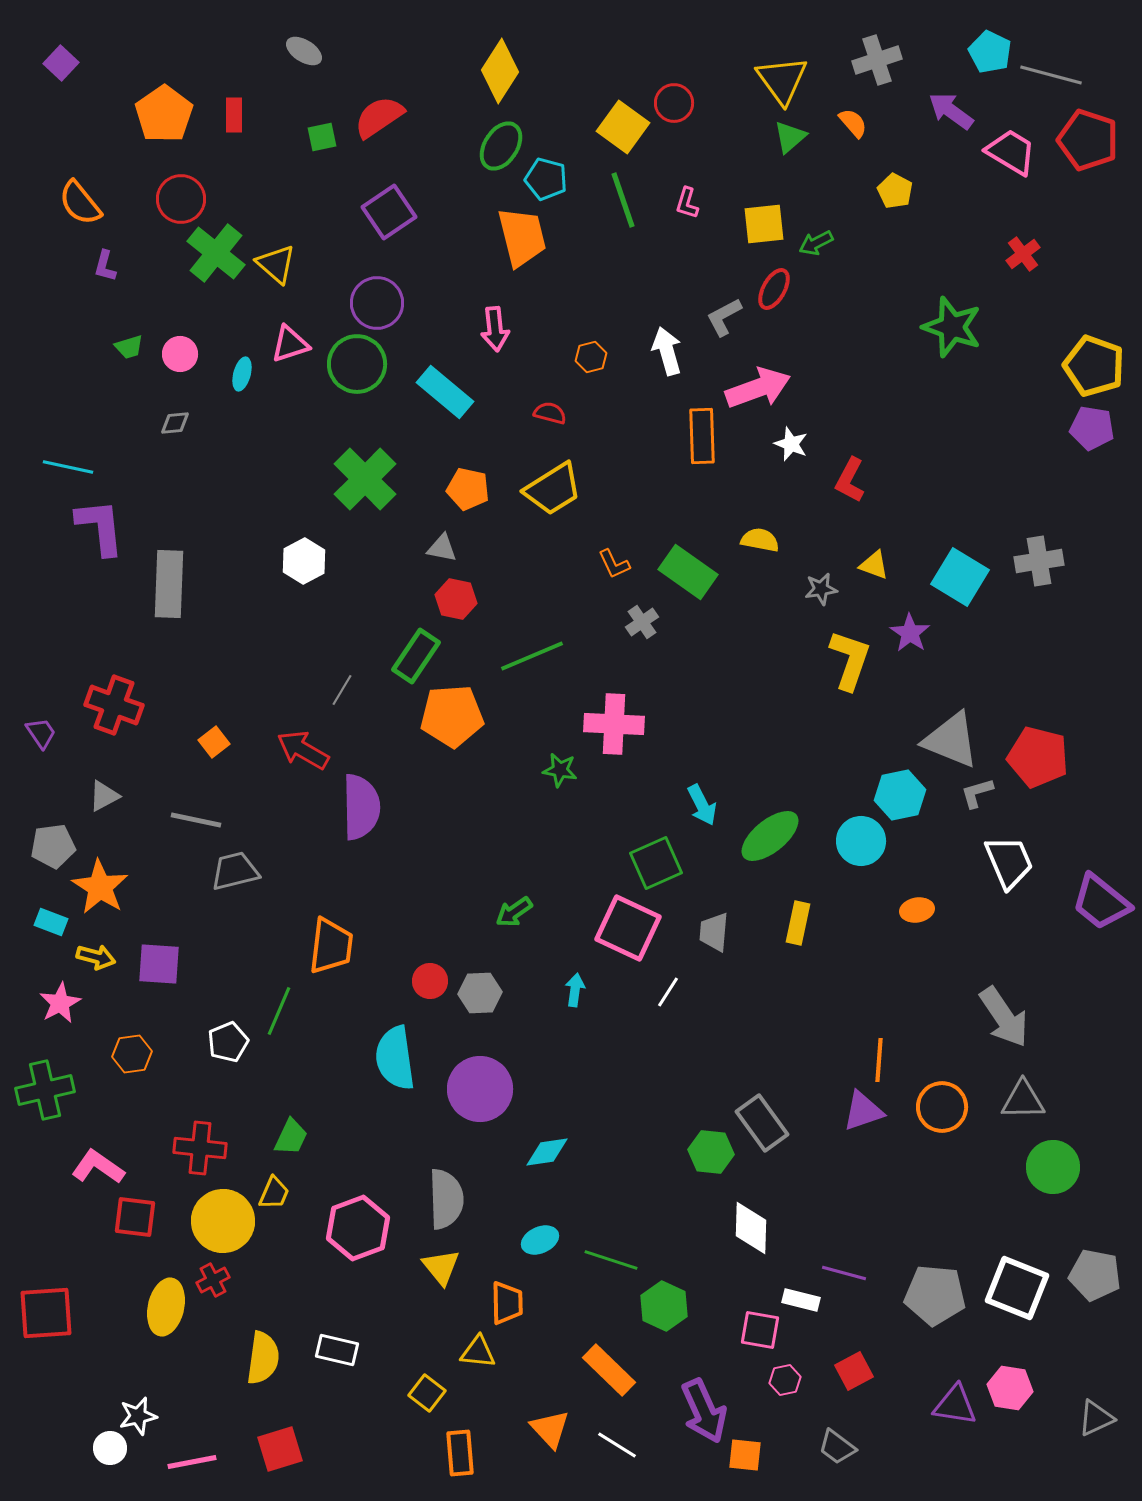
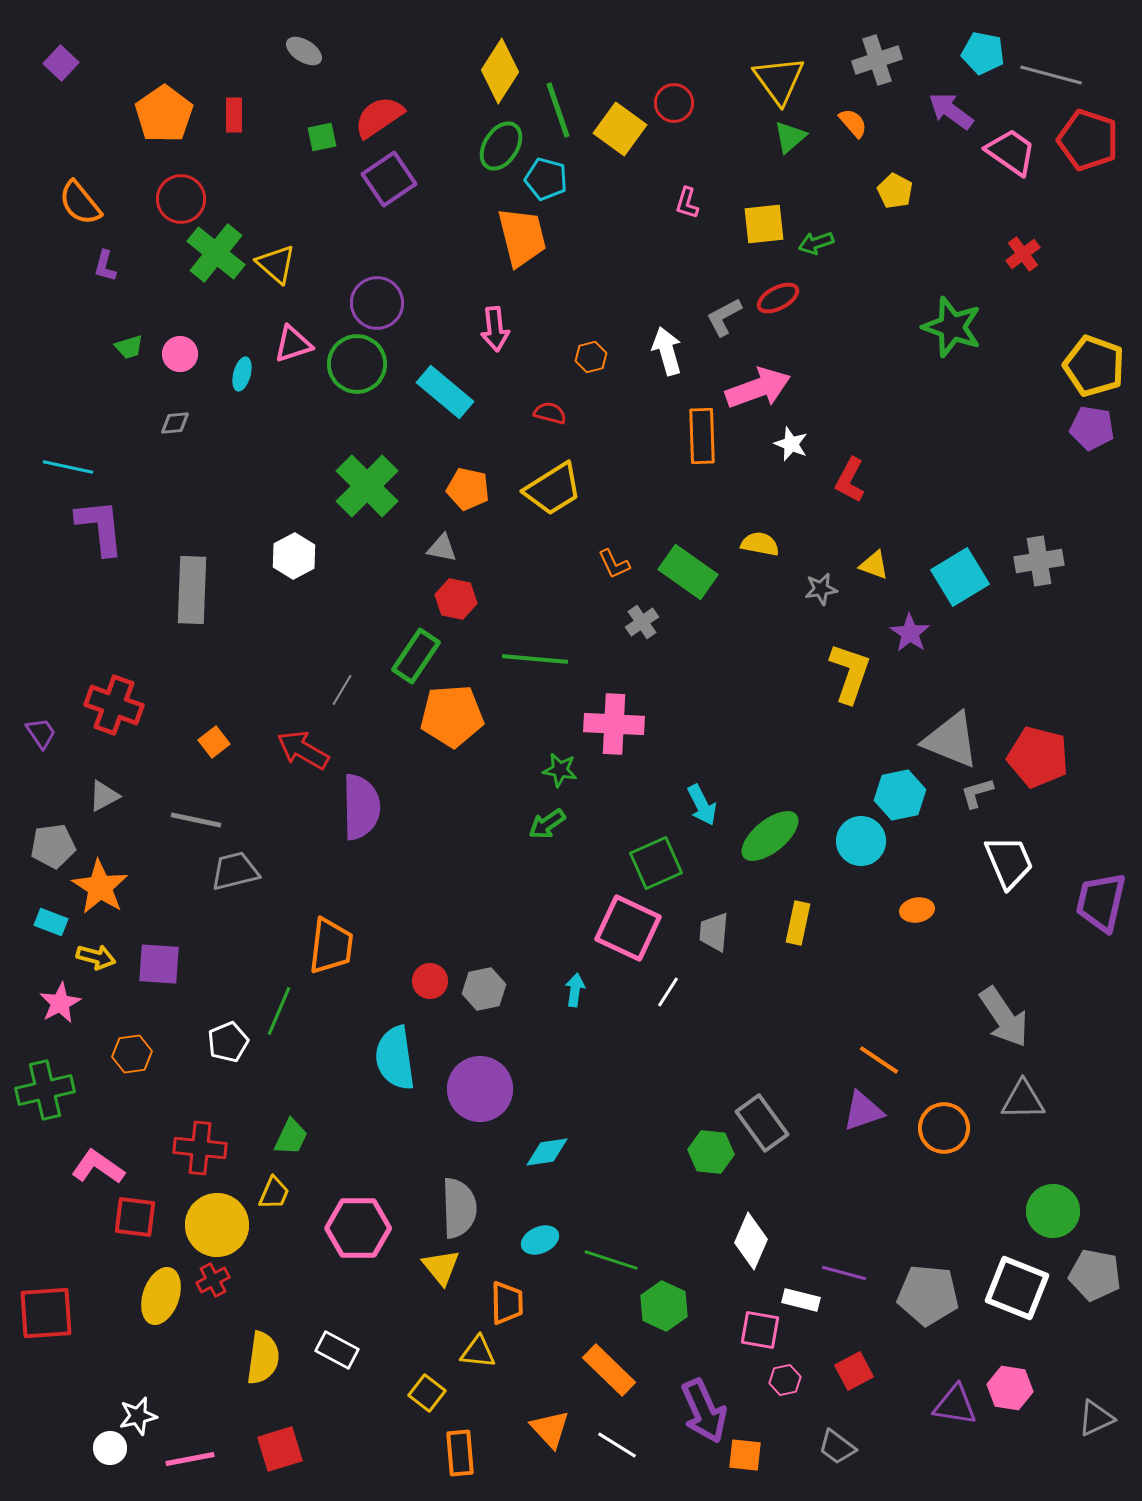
cyan pentagon at (990, 52): moved 7 px left, 1 px down; rotated 15 degrees counterclockwise
yellow triangle at (782, 80): moved 3 px left
yellow square at (623, 127): moved 3 px left, 2 px down
pink trapezoid at (1011, 152): rotated 4 degrees clockwise
green line at (623, 200): moved 65 px left, 90 px up
purple square at (389, 212): moved 33 px up
green arrow at (816, 243): rotated 8 degrees clockwise
red ellipse at (774, 289): moved 4 px right, 9 px down; rotated 33 degrees clockwise
pink triangle at (290, 344): moved 3 px right
green cross at (365, 479): moved 2 px right, 7 px down
yellow semicircle at (760, 540): moved 4 px down
white hexagon at (304, 561): moved 10 px left, 5 px up
cyan square at (960, 577): rotated 28 degrees clockwise
gray rectangle at (169, 584): moved 23 px right, 6 px down
green line at (532, 656): moved 3 px right, 3 px down; rotated 28 degrees clockwise
yellow L-shape at (850, 660): moved 13 px down
purple trapezoid at (1101, 902): rotated 64 degrees clockwise
green arrow at (514, 912): moved 33 px right, 88 px up
gray hexagon at (480, 993): moved 4 px right, 4 px up; rotated 9 degrees counterclockwise
orange line at (879, 1060): rotated 60 degrees counterclockwise
orange circle at (942, 1107): moved 2 px right, 21 px down
green circle at (1053, 1167): moved 44 px down
gray semicircle at (446, 1199): moved 13 px right, 9 px down
yellow circle at (223, 1221): moved 6 px left, 4 px down
pink hexagon at (358, 1228): rotated 20 degrees clockwise
white diamond at (751, 1228): moved 13 px down; rotated 22 degrees clockwise
gray pentagon at (935, 1295): moved 7 px left
yellow ellipse at (166, 1307): moved 5 px left, 11 px up; rotated 6 degrees clockwise
white rectangle at (337, 1350): rotated 15 degrees clockwise
pink line at (192, 1462): moved 2 px left, 3 px up
